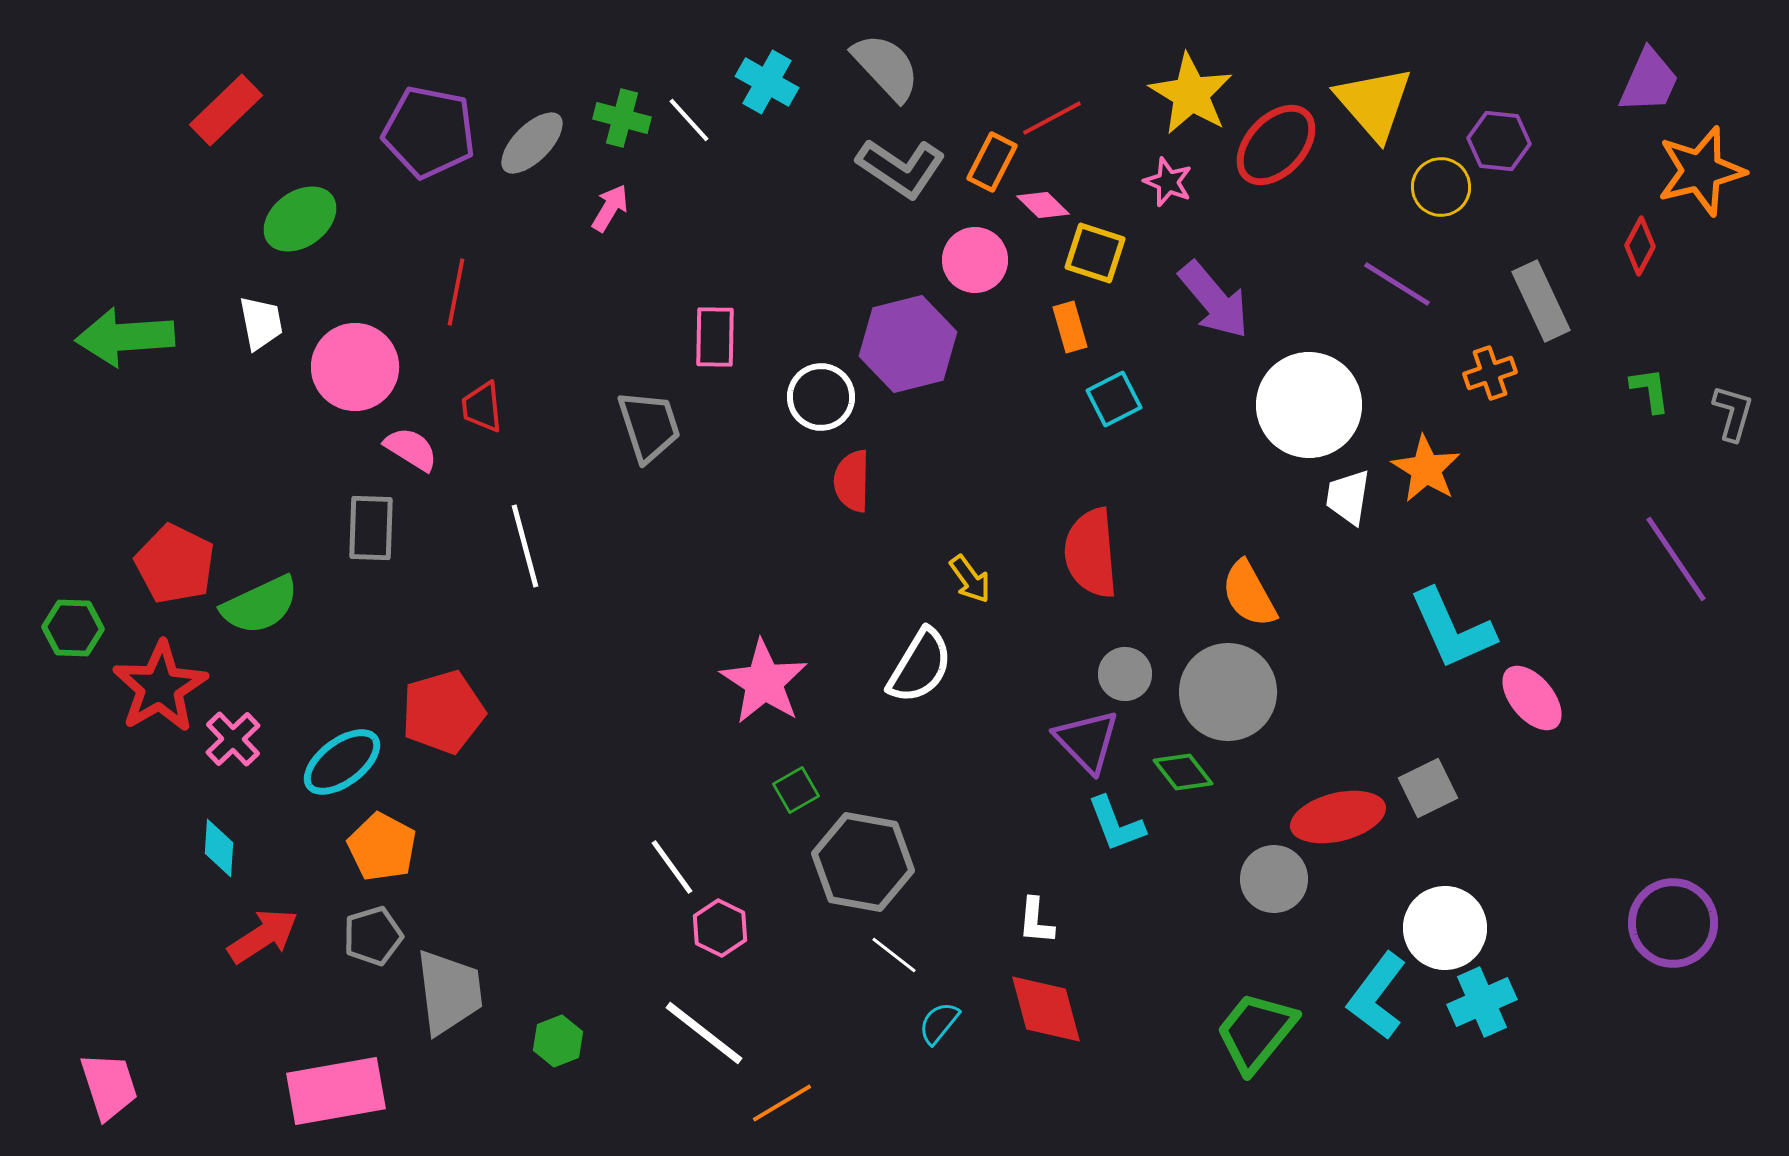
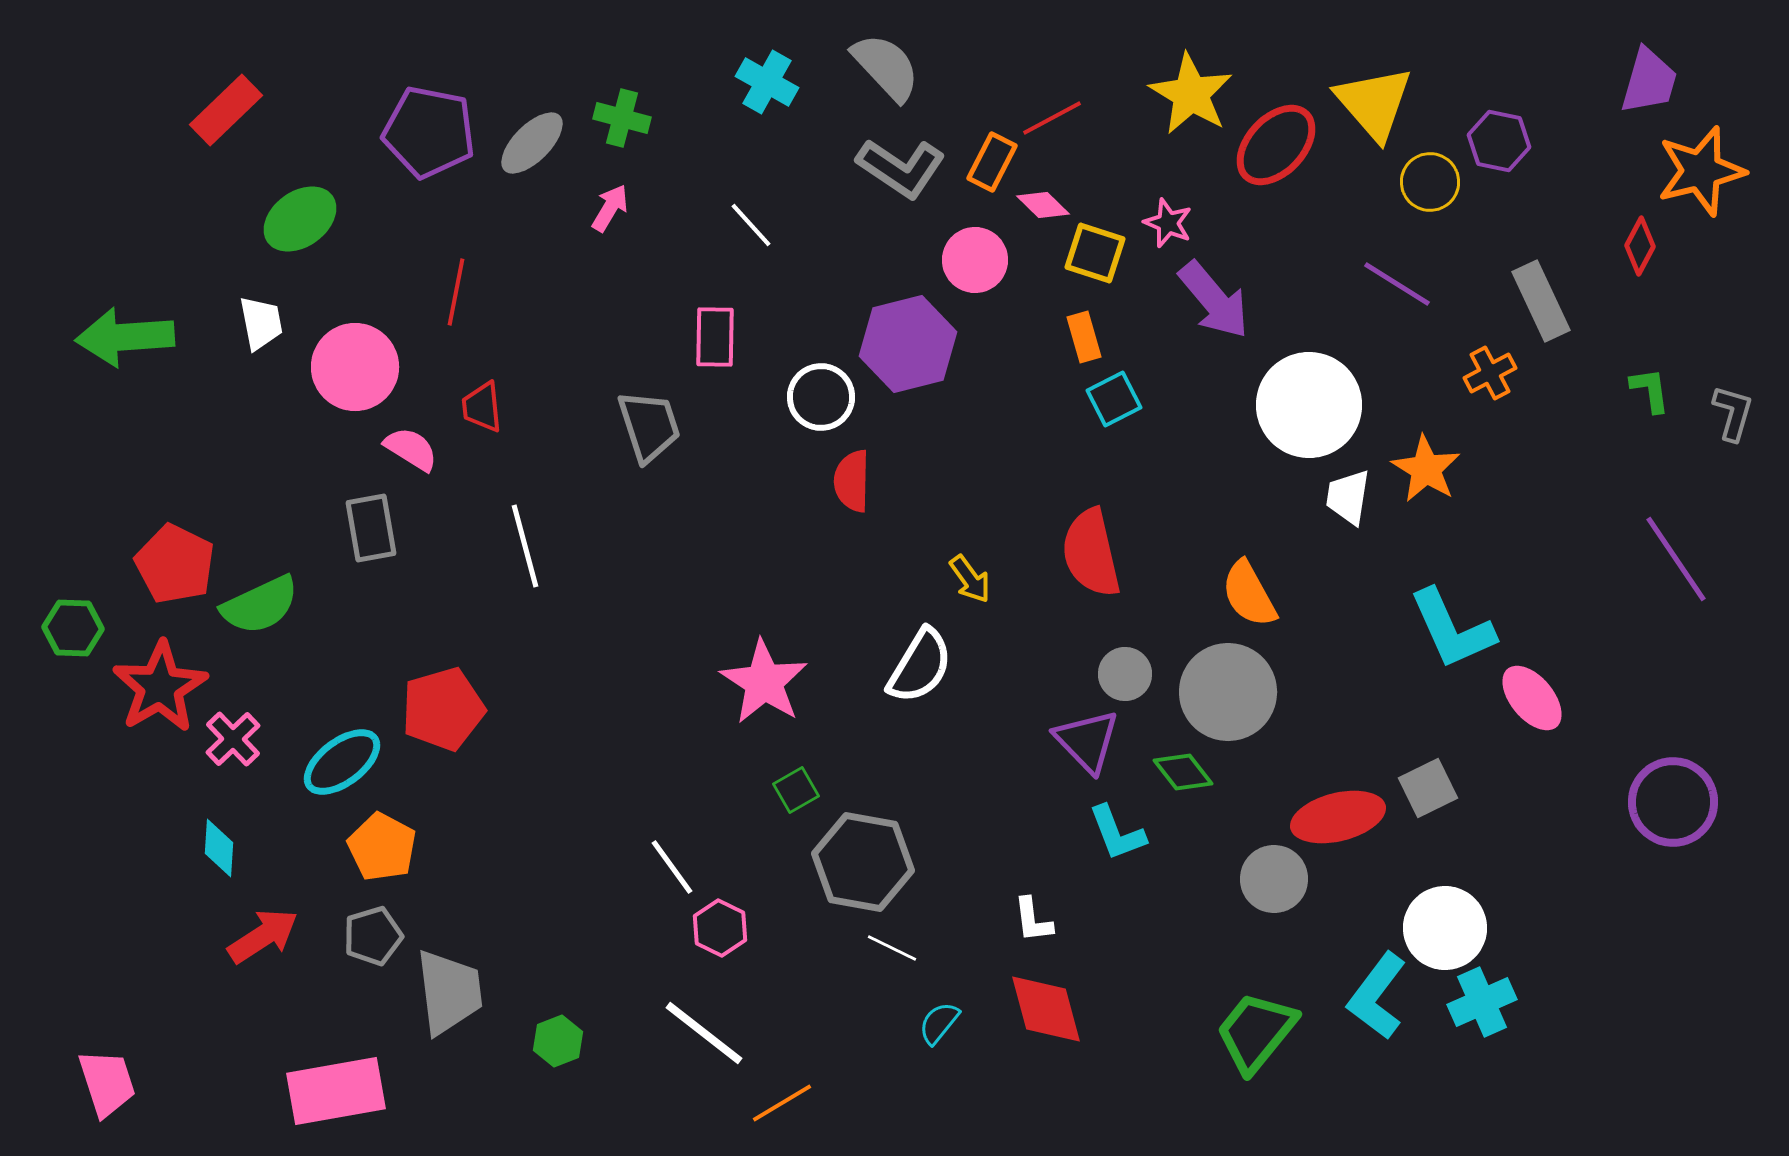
purple trapezoid at (1649, 81): rotated 8 degrees counterclockwise
white line at (689, 120): moved 62 px right, 105 px down
purple hexagon at (1499, 141): rotated 6 degrees clockwise
pink star at (1168, 182): moved 41 px down
yellow circle at (1441, 187): moved 11 px left, 5 px up
orange rectangle at (1070, 327): moved 14 px right, 10 px down
orange cross at (1490, 373): rotated 9 degrees counterclockwise
gray rectangle at (371, 528): rotated 12 degrees counterclockwise
red semicircle at (1091, 553): rotated 8 degrees counterclockwise
red pentagon at (443, 712): moved 3 px up
cyan L-shape at (1116, 824): moved 1 px right, 9 px down
white L-shape at (1036, 921): moved 3 px left, 1 px up; rotated 12 degrees counterclockwise
purple circle at (1673, 923): moved 121 px up
white line at (894, 955): moved 2 px left, 7 px up; rotated 12 degrees counterclockwise
pink trapezoid at (109, 1086): moved 2 px left, 3 px up
